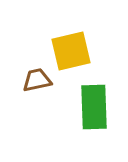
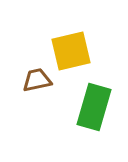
green rectangle: rotated 18 degrees clockwise
